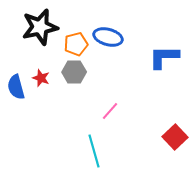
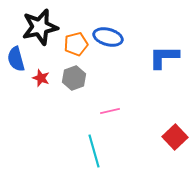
gray hexagon: moved 6 px down; rotated 20 degrees counterclockwise
blue semicircle: moved 28 px up
pink line: rotated 36 degrees clockwise
